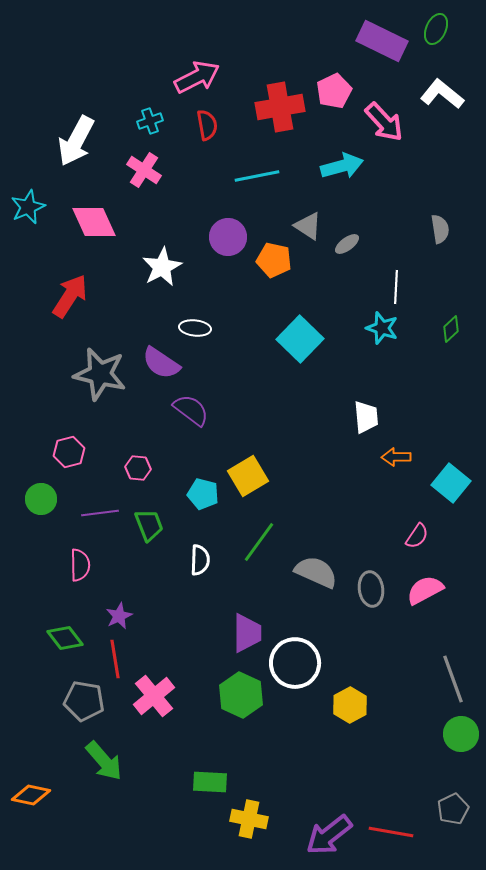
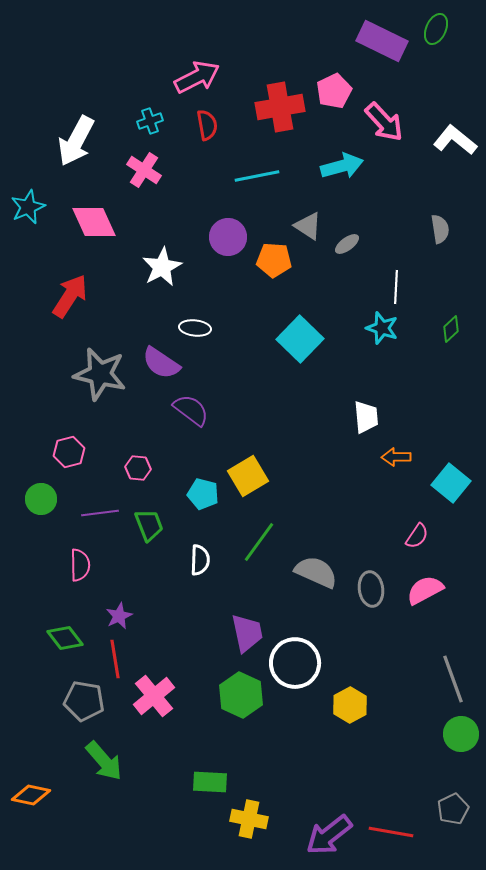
white L-shape at (442, 94): moved 13 px right, 46 px down
orange pentagon at (274, 260): rotated 8 degrees counterclockwise
purple trapezoid at (247, 633): rotated 12 degrees counterclockwise
